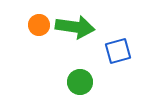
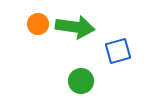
orange circle: moved 1 px left, 1 px up
green circle: moved 1 px right, 1 px up
